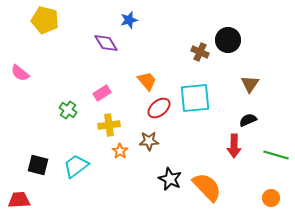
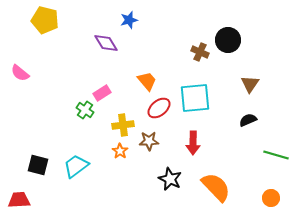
green cross: moved 17 px right
yellow cross: moved 14 px right
red arrow: moved 41 px left, 3 px up
orange semicircle: moved 9 px right
